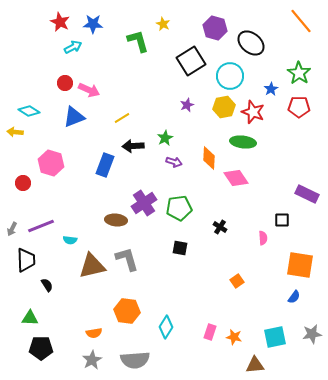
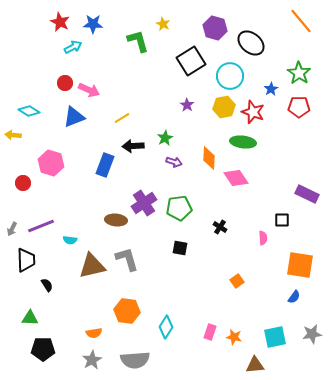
purple star at (187, 105): rotated 16 degrees counterclockwise
yellow arrow at (15, 132): moved 2 px left, 3 px down
black pentagon at (41, 348): moved 2 px right, 1 px down
